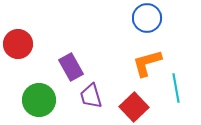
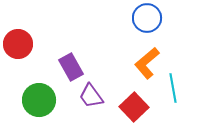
orange L-shape: rotated 24 degrees counterclockwise
cyan line: moved 3 px left
purple trapezoid: rotated 20 degrees counterclockwise
